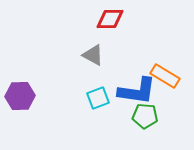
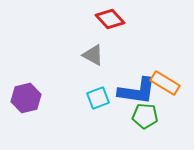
red diamond: rotated 48 degrees clockwise
orange rectangle: moved 7 px down
purple hexagon: moved 6 px right, 2 px down; rotated 12 degrees counterclockwise
